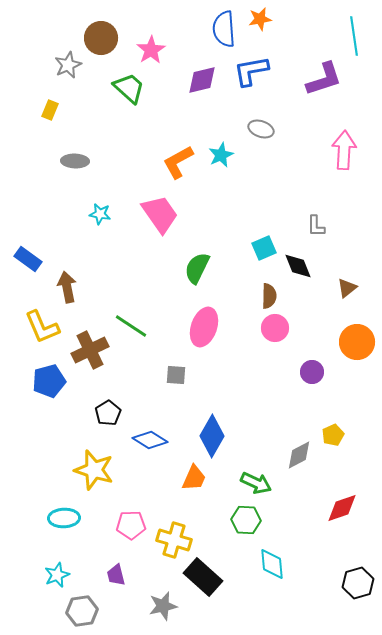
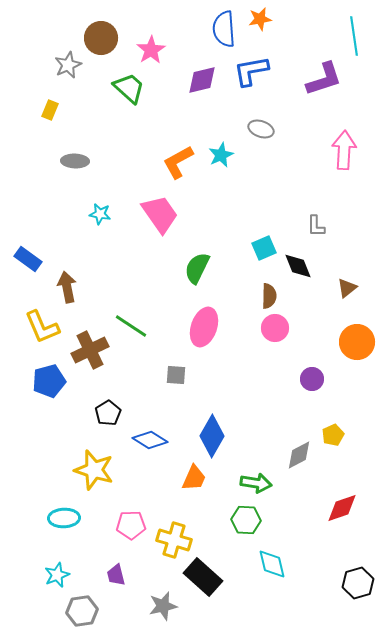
purple circle at (312, 372): moved 7 px down
green arrow at (256, 483): rotated 16 degrees counterclockwise
cyan diamond at (272, 564): rotated 8 degrees counterclockwise
